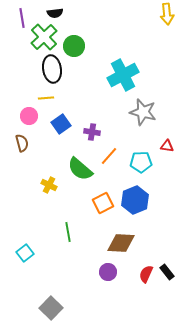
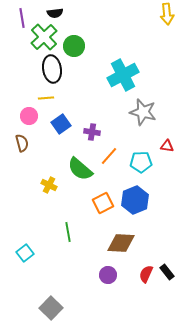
purple circle: moved 3 px down
